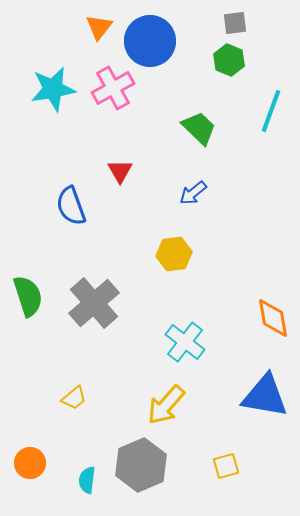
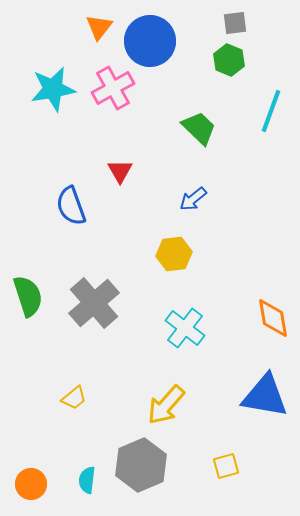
blue arrow: moved 6 px down
cyan cross: moved 14 px up
orange circle: moved 1 px right, 21 px down
